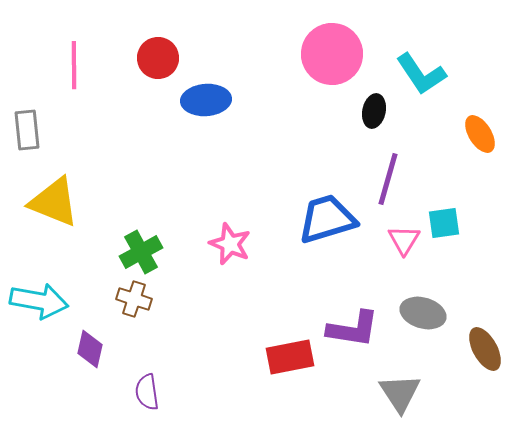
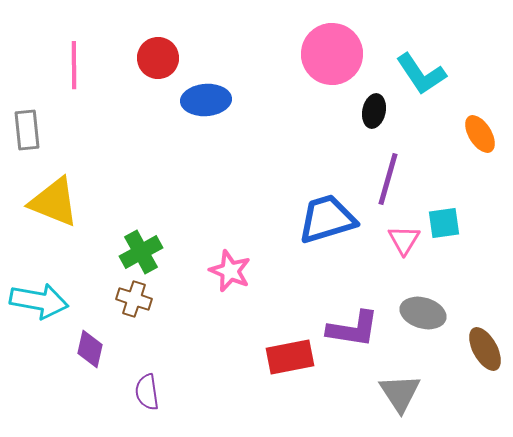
pink star: moved 27 px down
